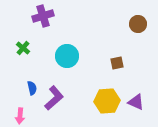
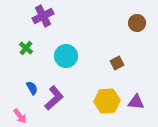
purple cross: rotated 10 degrees counterclockwise
brown circle: moved 1 px left, 1 px up
green cross: moved 3 px right
cyan circle: moved 1 px left
brown square: rotated 16 degrees counterclockwise
blue semicircle: rotated 16 degrees counterclockwise
purple triangle: rotated 18 degrees counterclockwise
pink arrow: rotated 42 degrees counterclockwise
